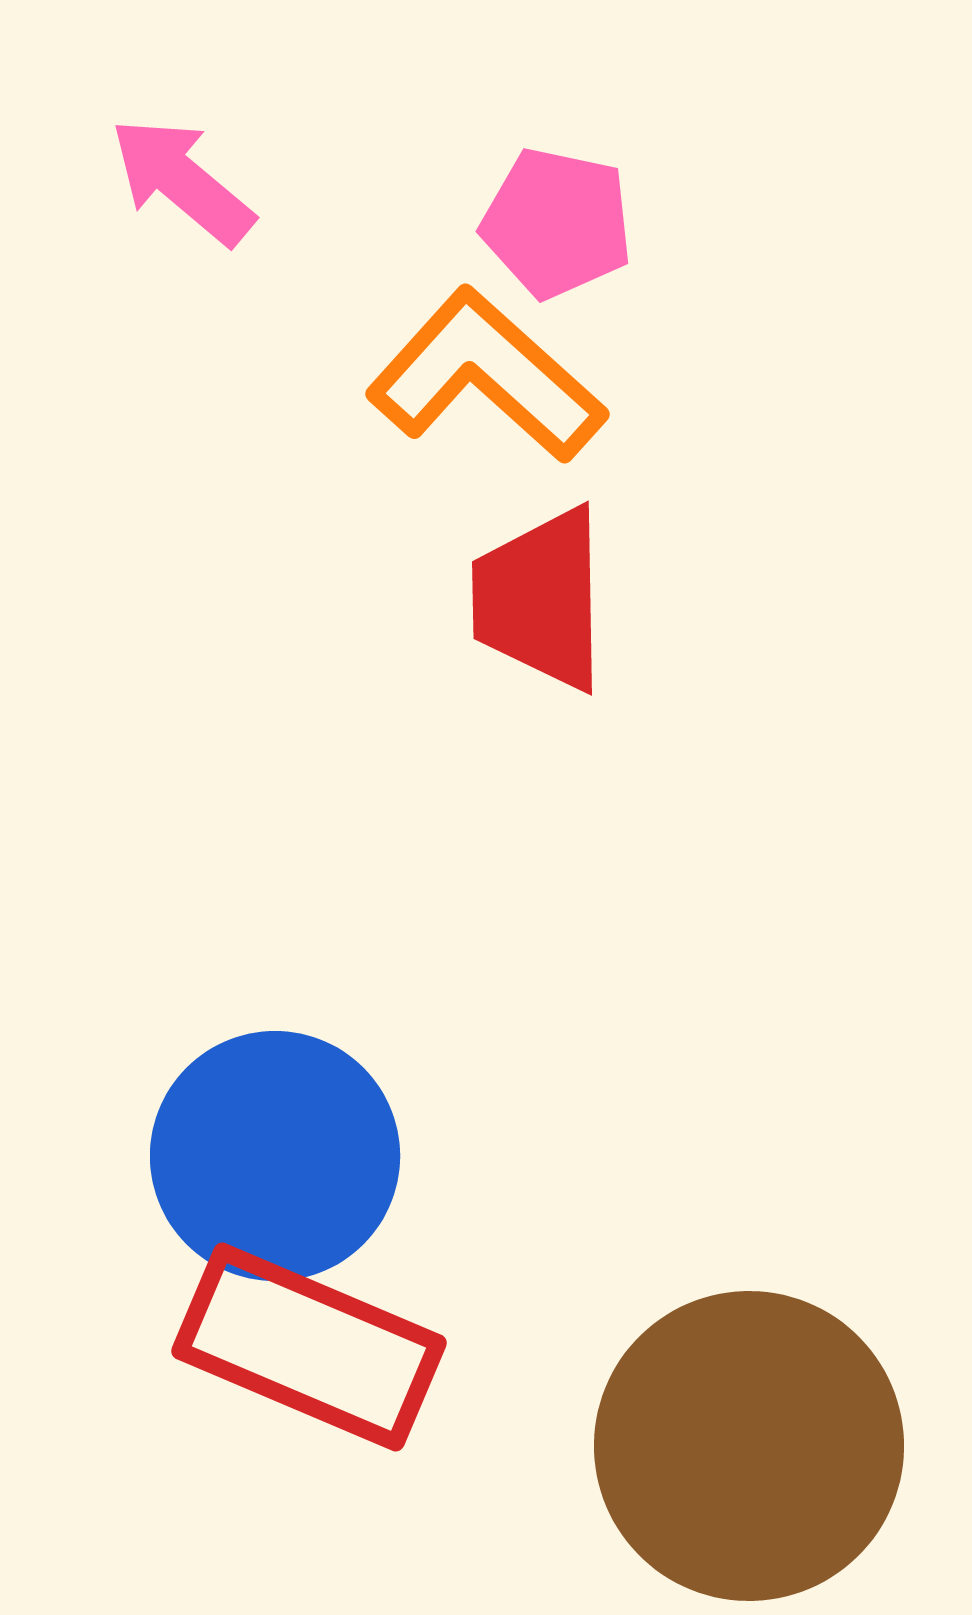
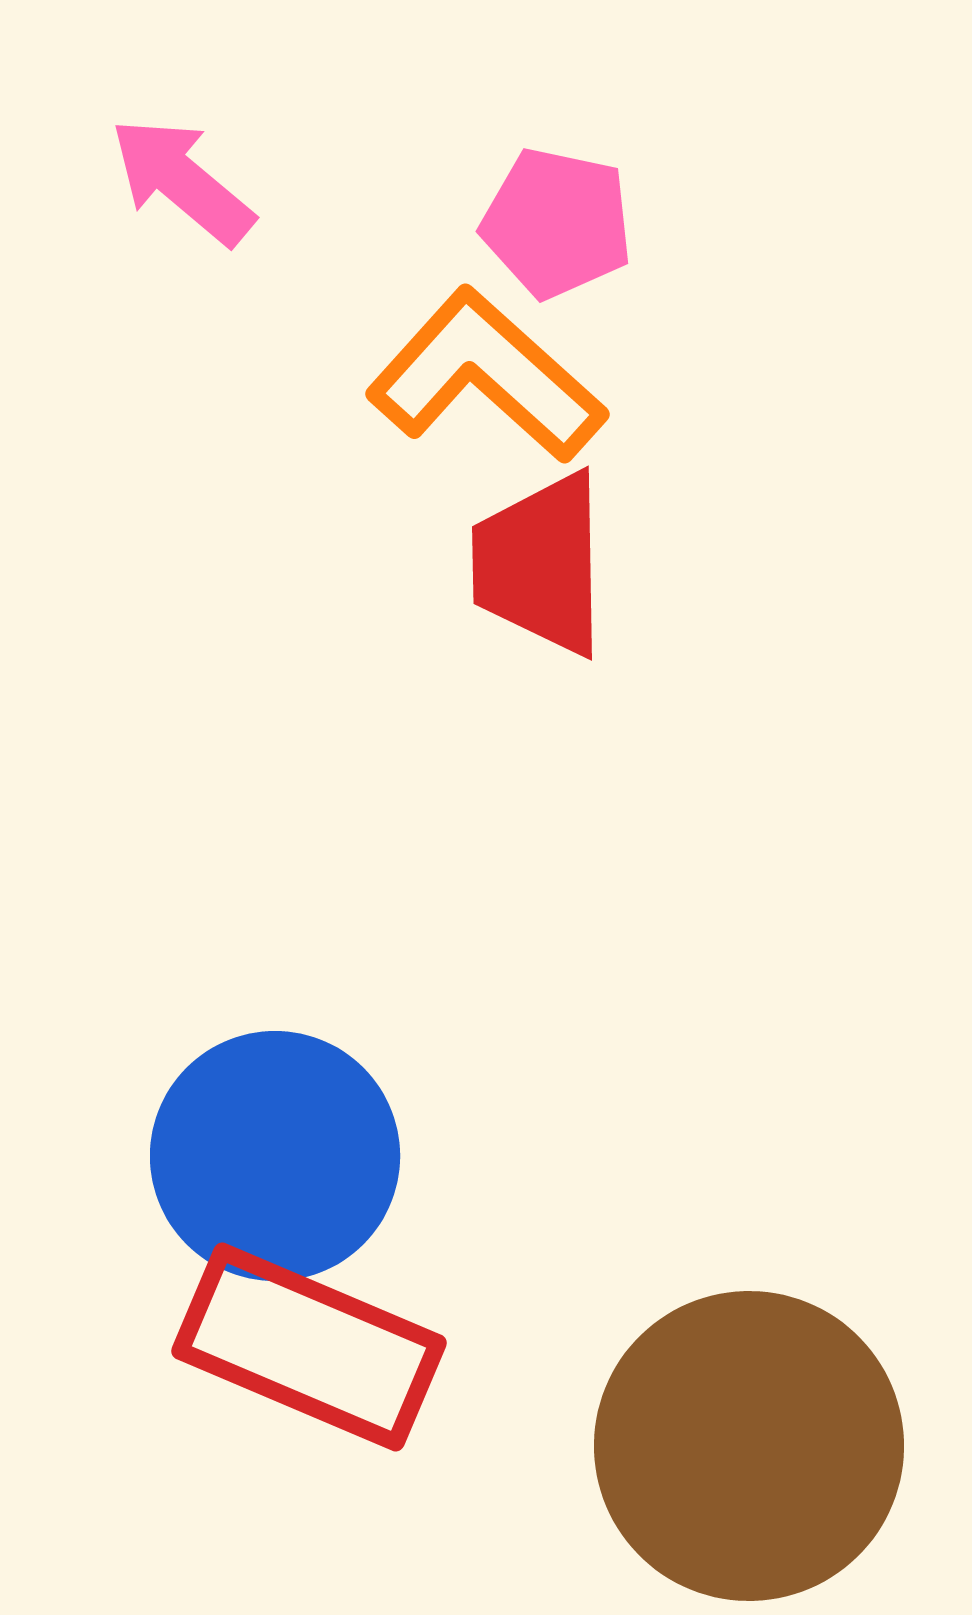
red trapezoid: moved 35 px up
